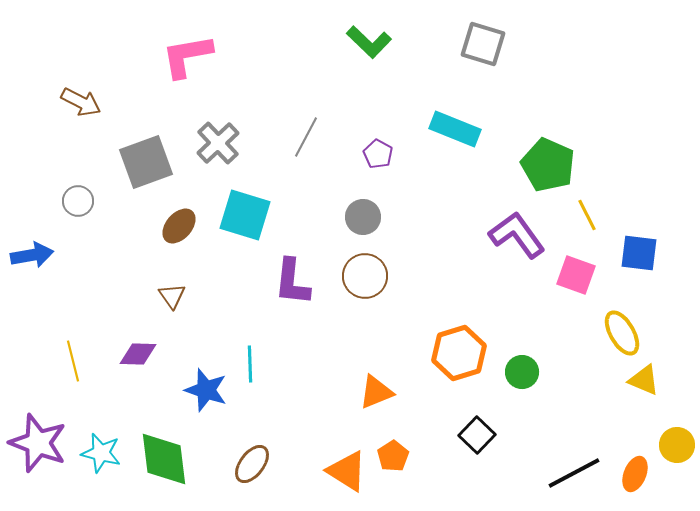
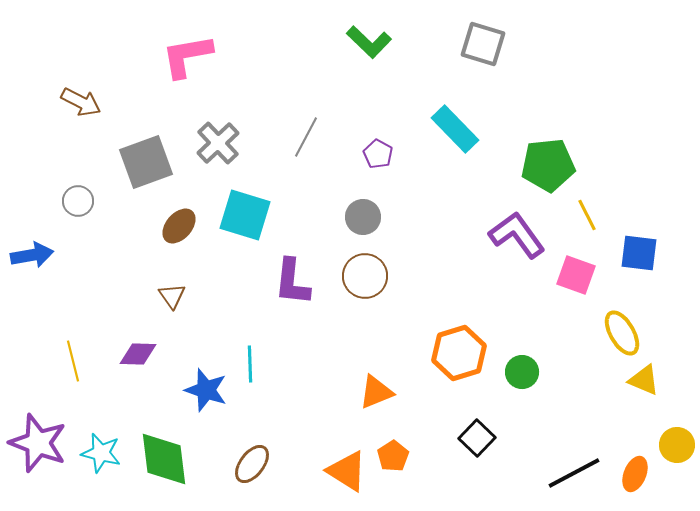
cyan rectangle at (455, 129): rotated 24 degrees clockwise
green pentagon at (548, 165): rotated 30 degrees counterclockwise
black square at (477, 435): moved 3 px down
